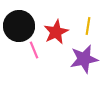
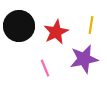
yellow line: moved 3 px right, 1 px up
pink line: moved 11 px right, 18 px down
